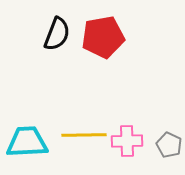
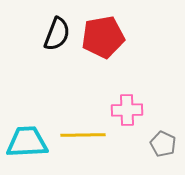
yellow line: moved 1 px left
pink cross: moved 31 px up
gray pentagon: moved 6 px left, 1 px up
